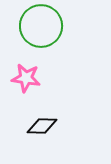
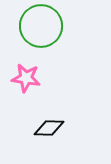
black diamond: moved 7 px right, 2 px down
